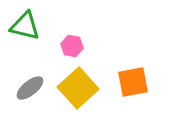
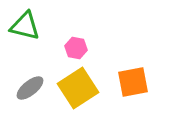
pink hexagon: moved 4 px right, 2 px down
yellow square: rotated 9 degrees clockwise
